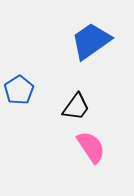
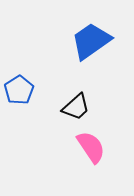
black trapezoid: rotated 12 degrees clockwise
